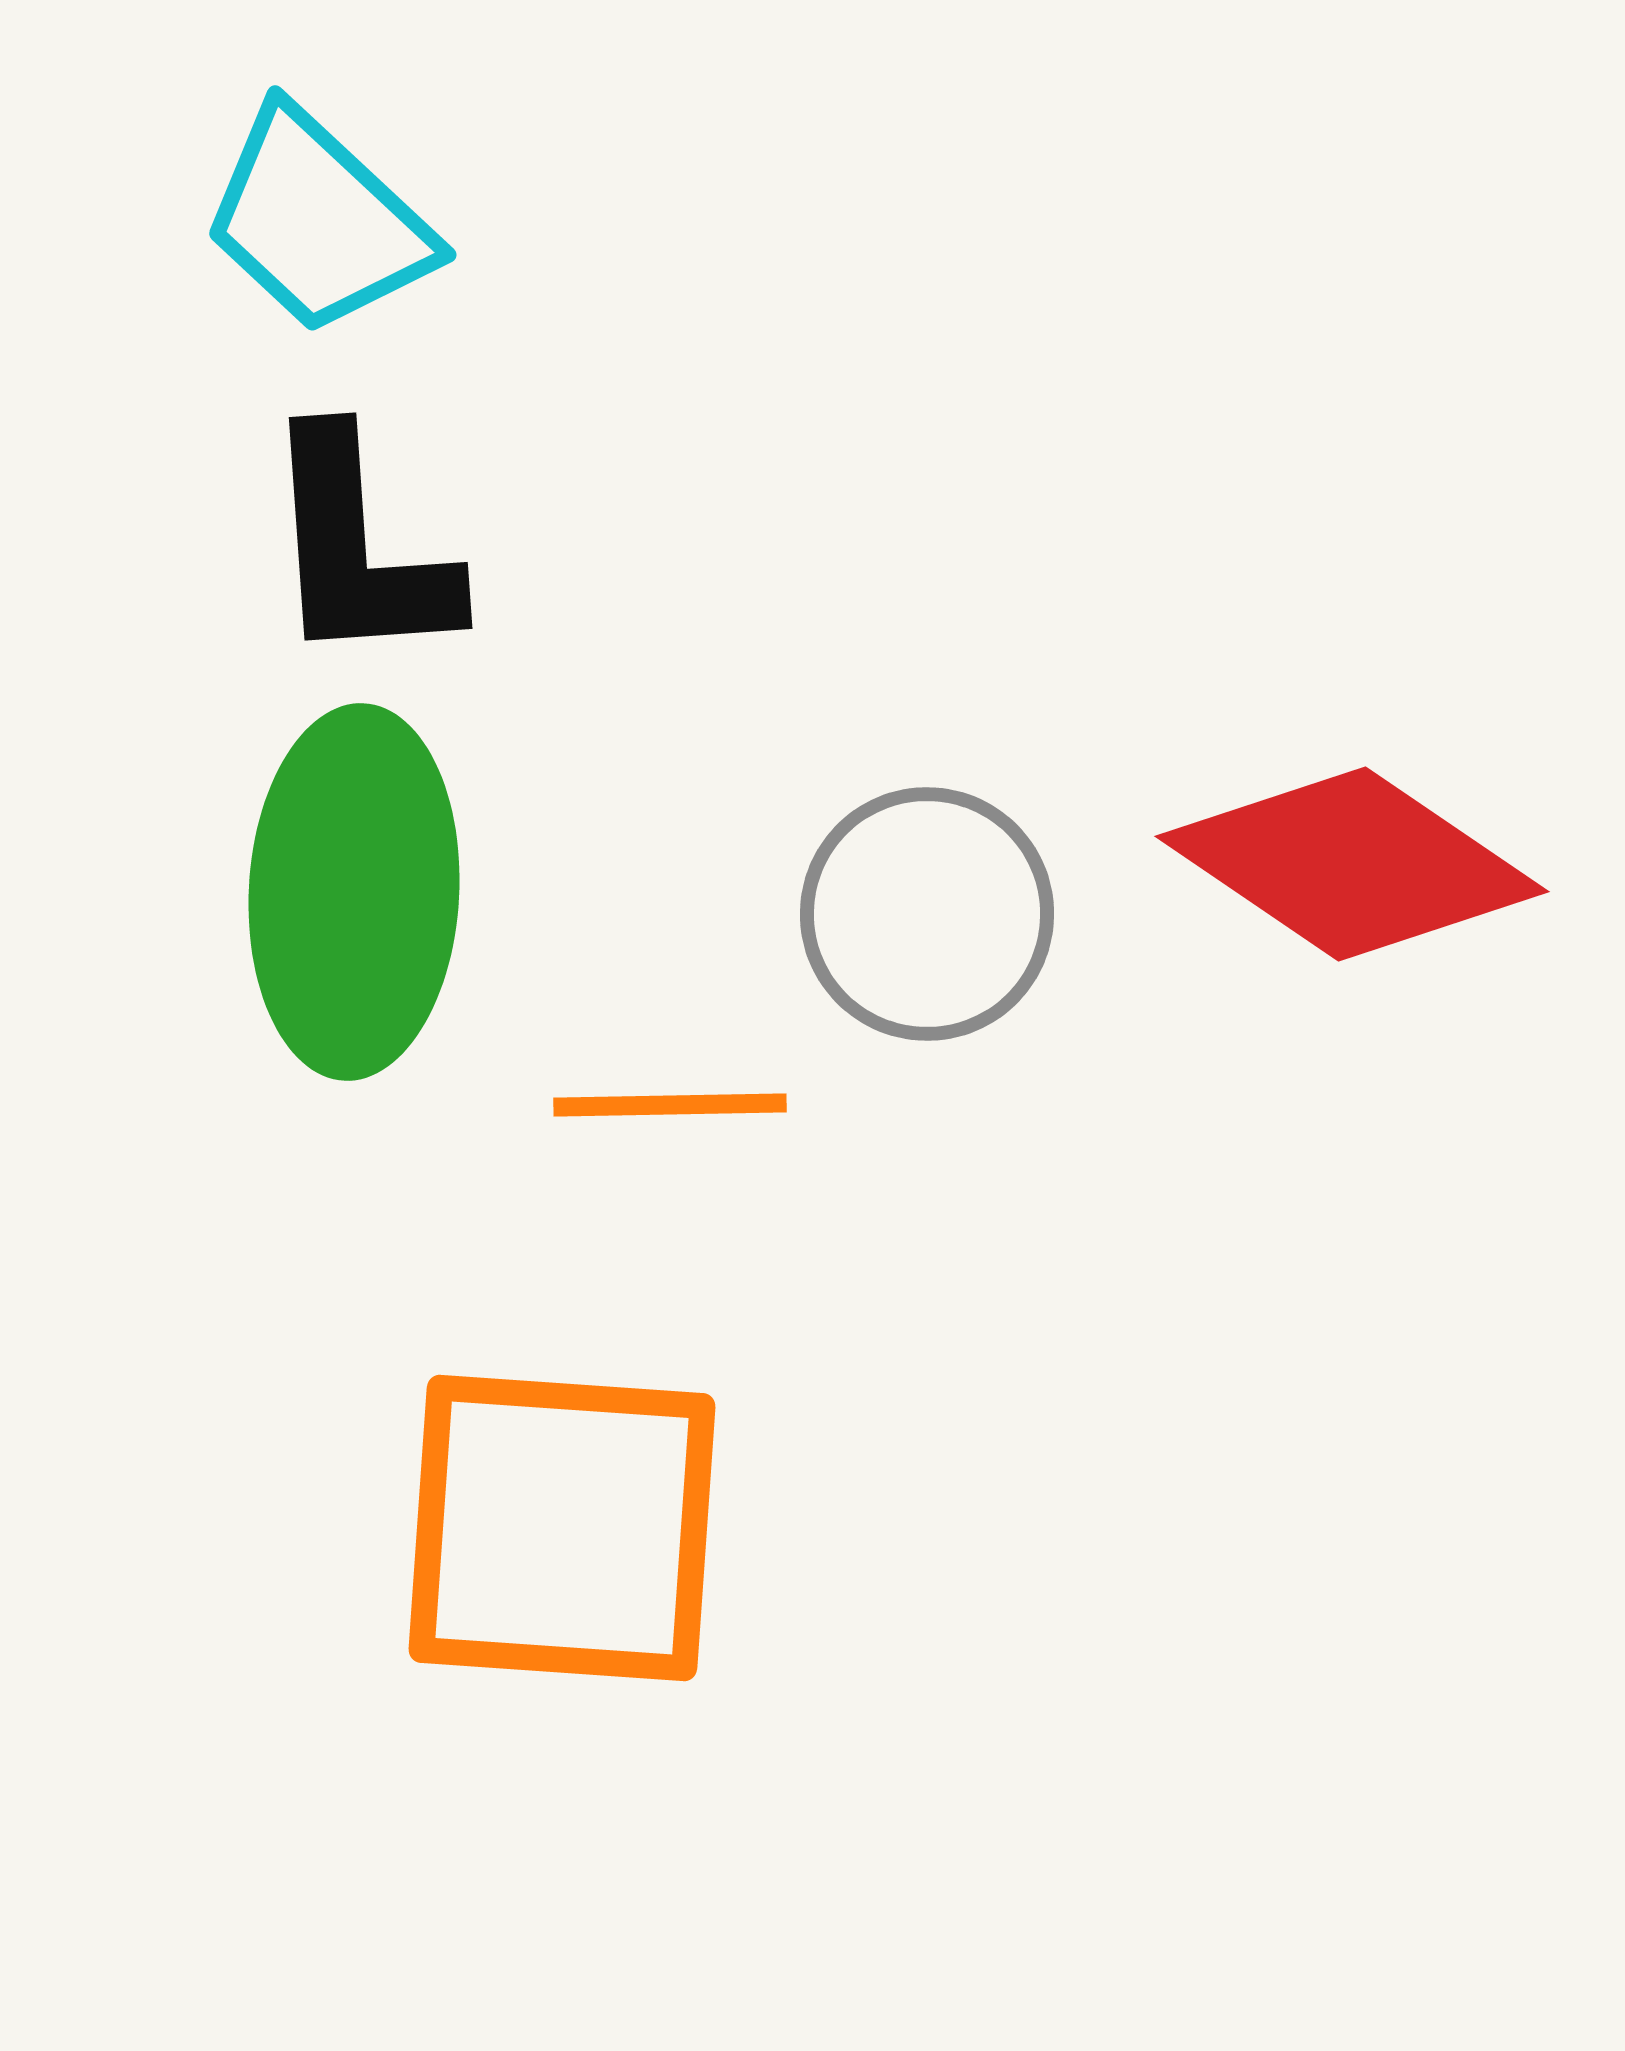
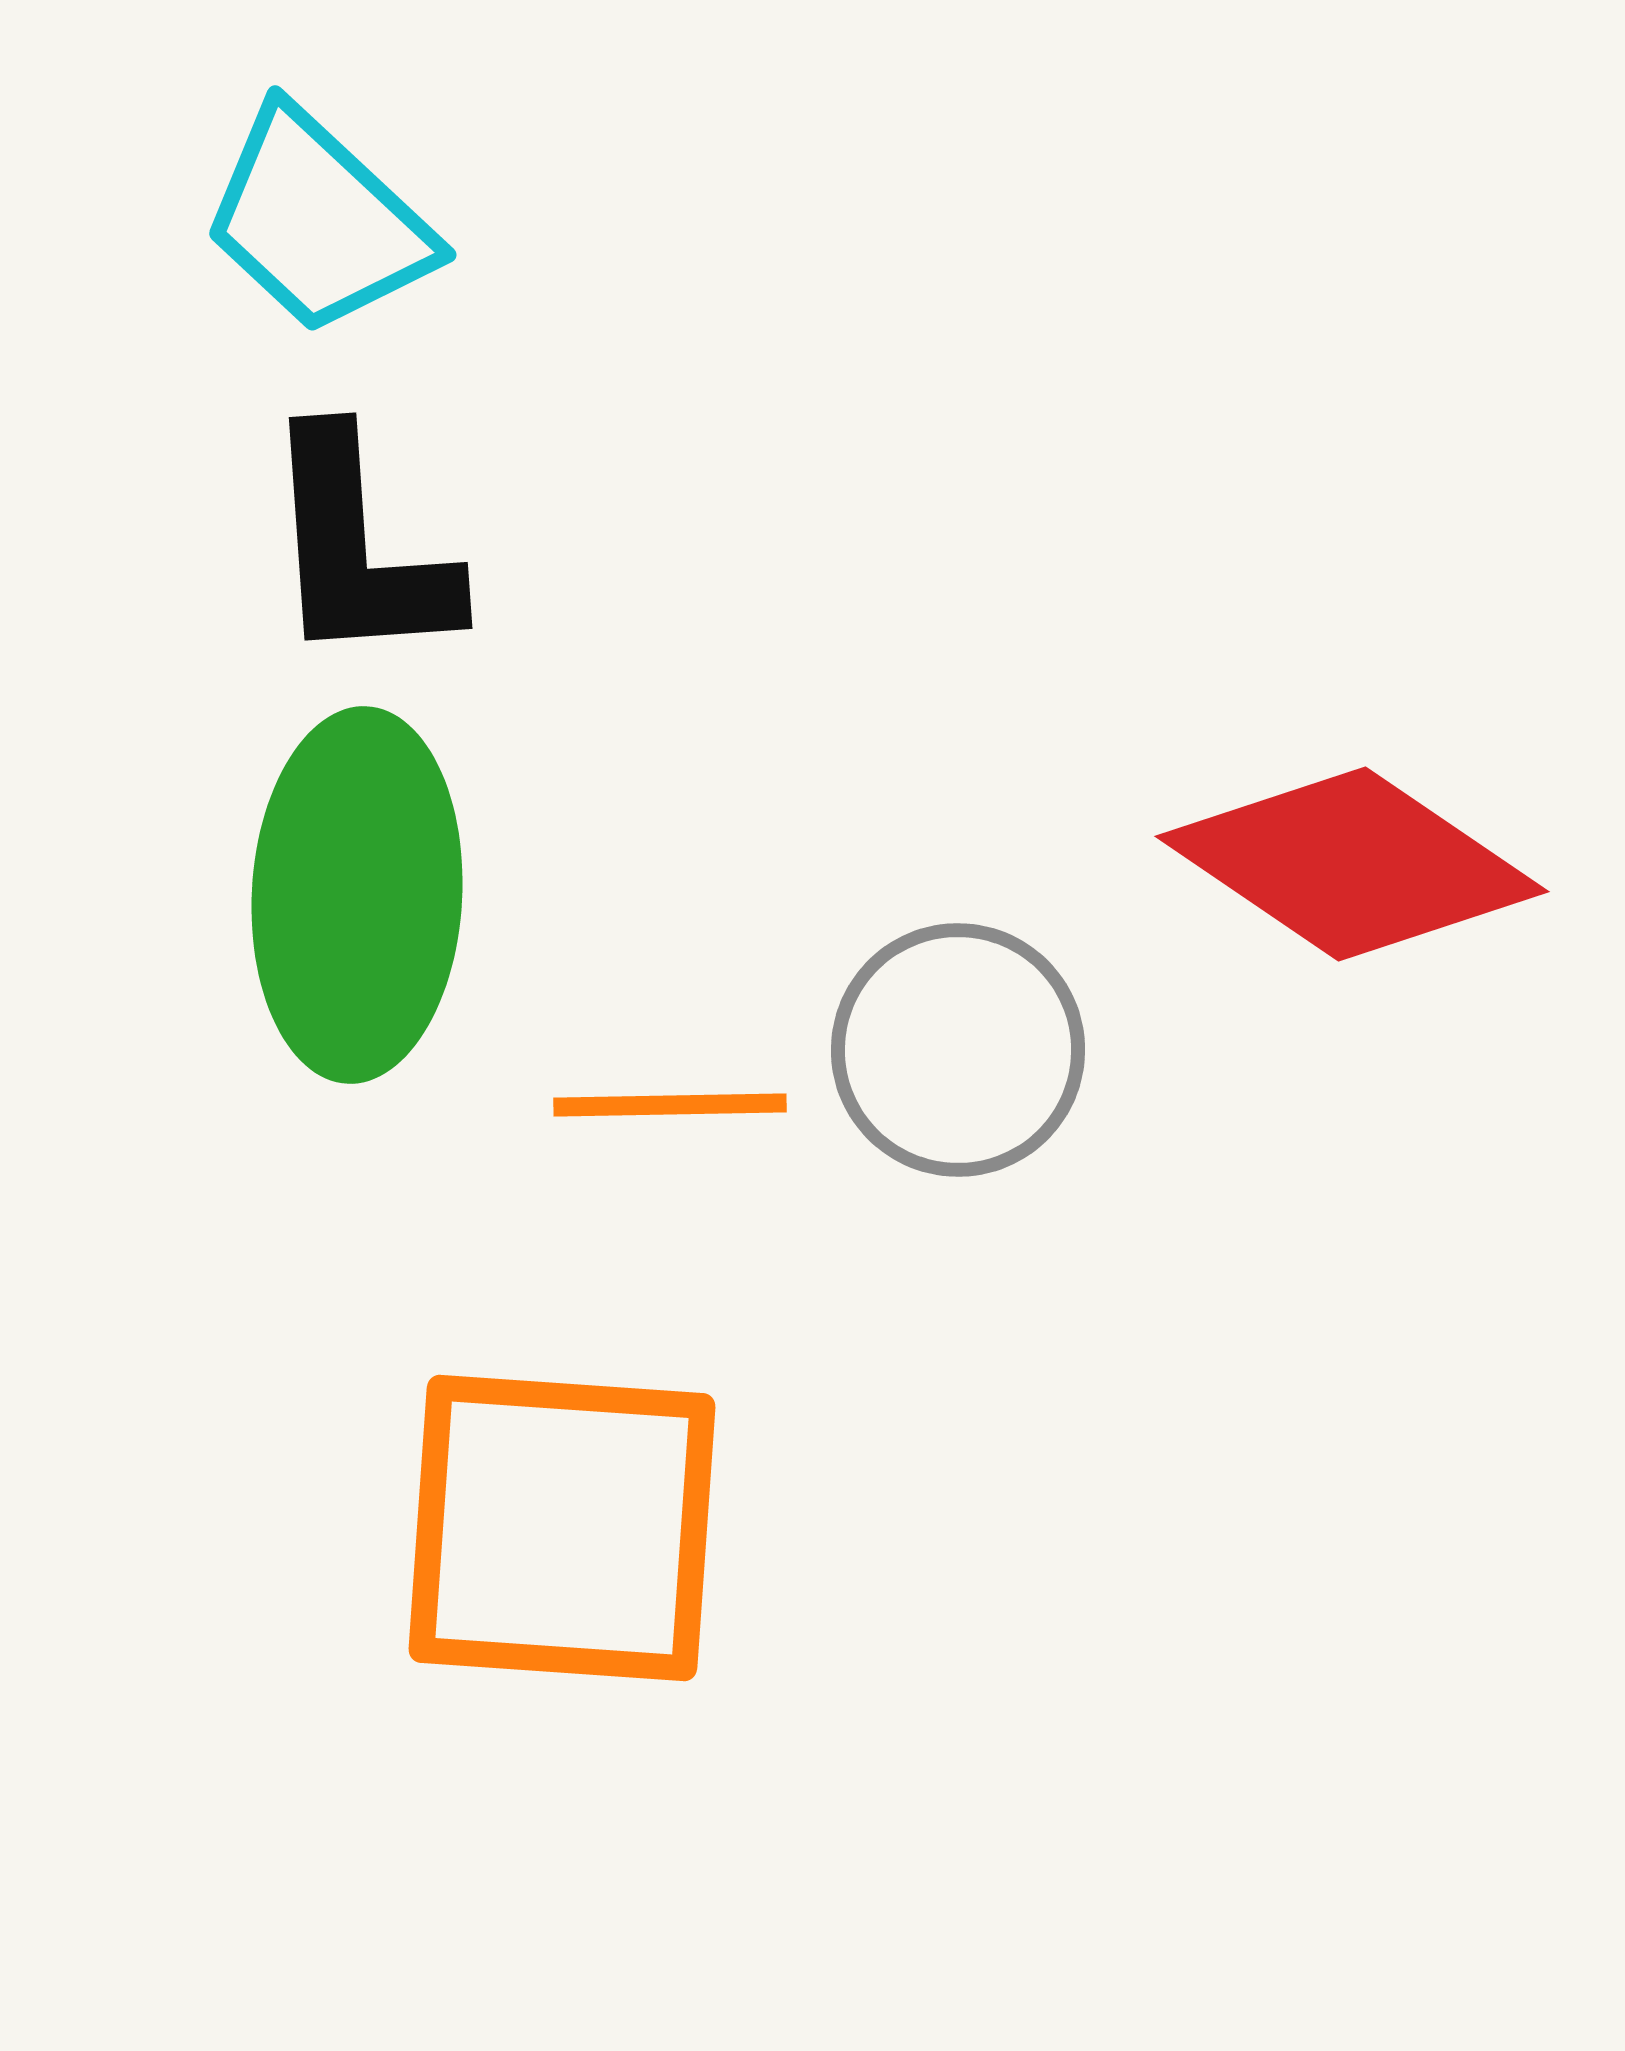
green ellipse: moved 3 px right, 3 px down
gray circle: moved 31 px right, 136 px down
